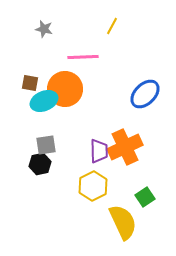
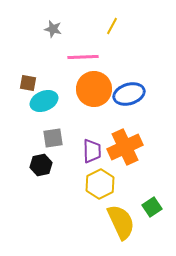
gray star: moved 9 px right
brown square: moved 2 px left
orange circle: moved 29 px right
blue ellipse: moved 16 px left; rotated 28 degrees clockwise
gray square: moved 7 px right, 7 px up
purple trapezoid: moved 7 px left
black hexagon: moved 1 px right, 1 px down
yellow hexagon: moved 7 px right, 2 px up
green square: moved 7 px right, 10 px down
yellow semicircle: moved 2 px left
